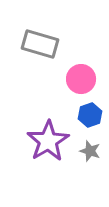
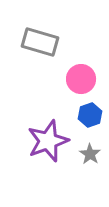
gray rectangle: moved 2 px up
purple star: rotated 12 degrees clockwise
gray star: moved 3 px down; rotated 15 degrees clockwise
